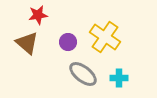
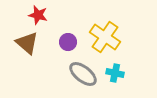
red star: rotated 24 degrees clockwise
cyan cross: moved 4 px left, 5 px up; rotated 12 degrees clockwise
